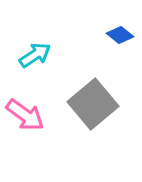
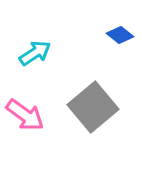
cyan arrow: moved 2 px up
gray square: moved 3 px down
